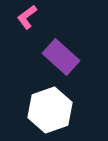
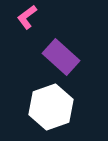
white hexagon: moved 1 px right, 3 px up
